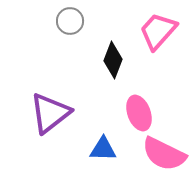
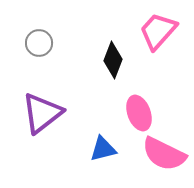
gray circle: moved 31 px left, 22 px down
purple triangle: moved 8 px left
blue triangle: rotated 16 degrees counterclockwise
